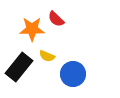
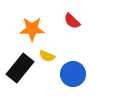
red semicircle: moved 16 px right, 2 px down
black rectangle: moved 1 px right, 1 px down
